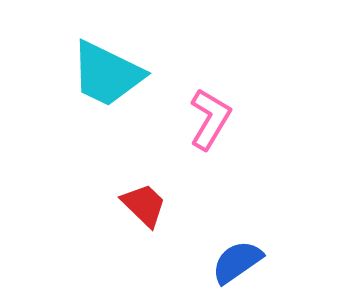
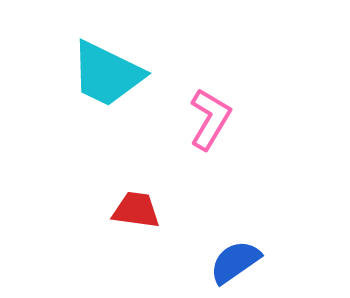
red trapezoid: moved 8 px left, 5 px down; rotated 36 degrees counterclockwise
blue semicircle: moved 2 px left
